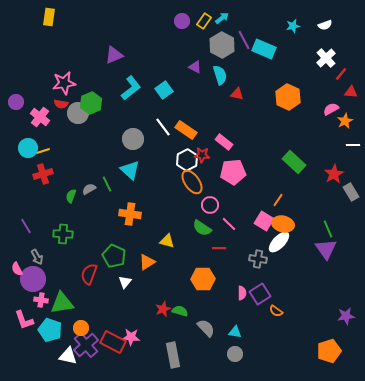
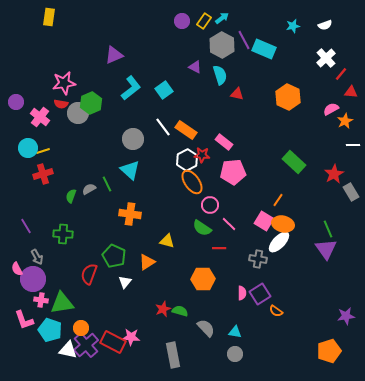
white triangle at (68, 356): moved 6 px up
